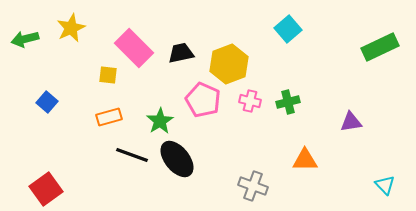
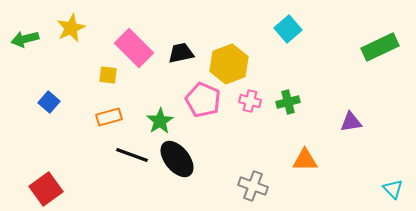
blue square: moved 2 px right
cyan triangle: moved 8 px right, 4 px down
